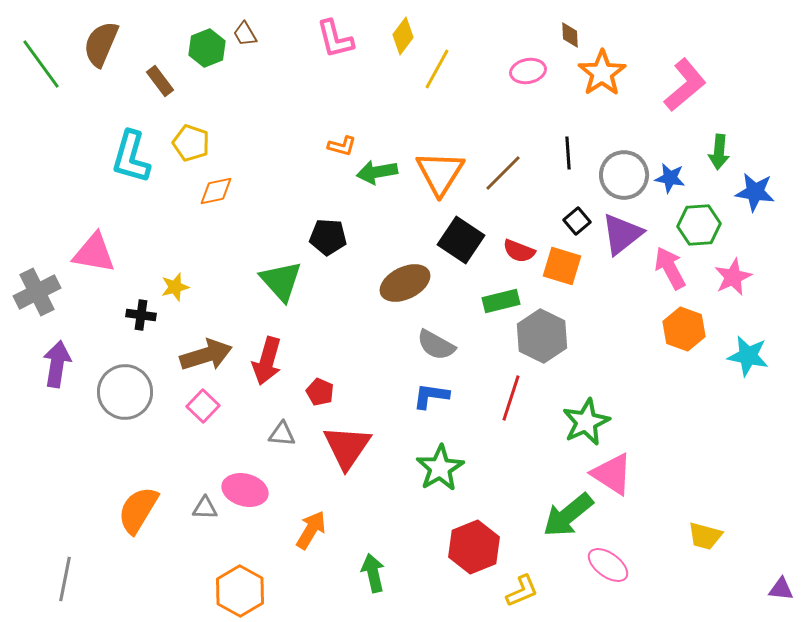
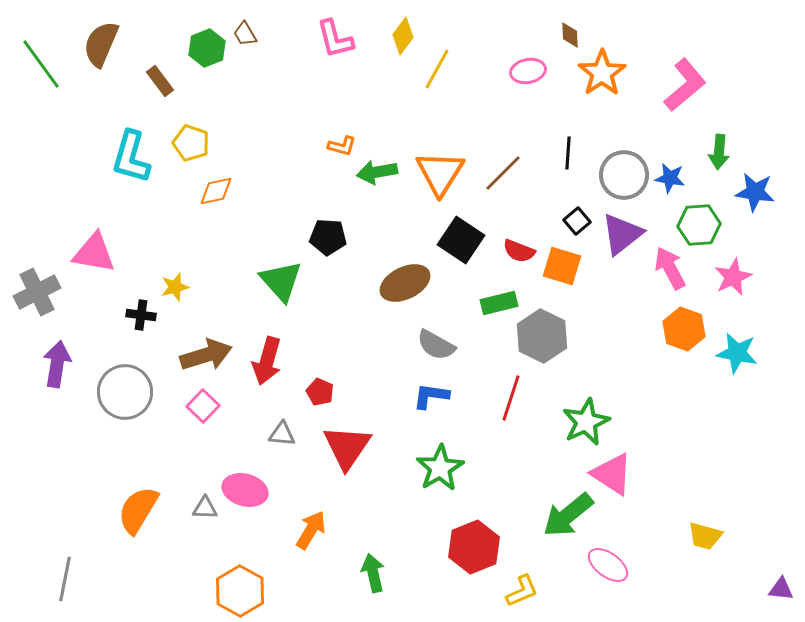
black line at (568, 153): rotated 8 degrees clockwise
green rectangle at (501, 301): moved 2 px left, 2 px down
cyan star at (748, 356): moved 11 px left, 3 px up
